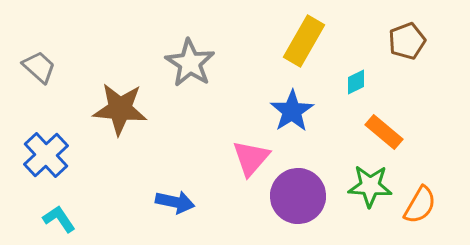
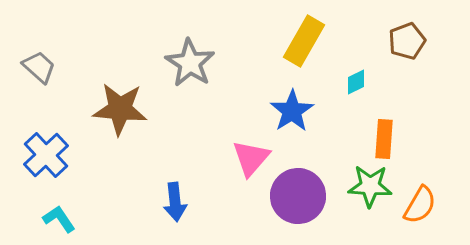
orange rectangle: moved 7 px down; rotated 54 degrees clockwise
blue arrow: rotated 72 degrees clockwise
